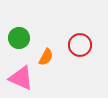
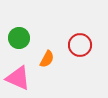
orange semicircle: moved 1 px right, 2 px down
pink triangle: moved 3 px left
